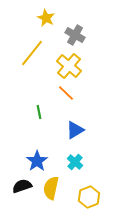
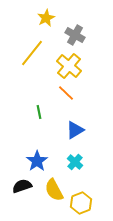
yellow star: rotated 18 degrees clockwise
yellow semicircle: moved 3 px right, 2 px down; rotated 40 degrees counterclockwise
yellow hexagon: moved 8 px left, 6 px down
